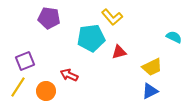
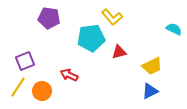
cyan semicircle: moved 8 px up
yellow trapezoid: moved 1 px up
orange circle: moved 4 px left
